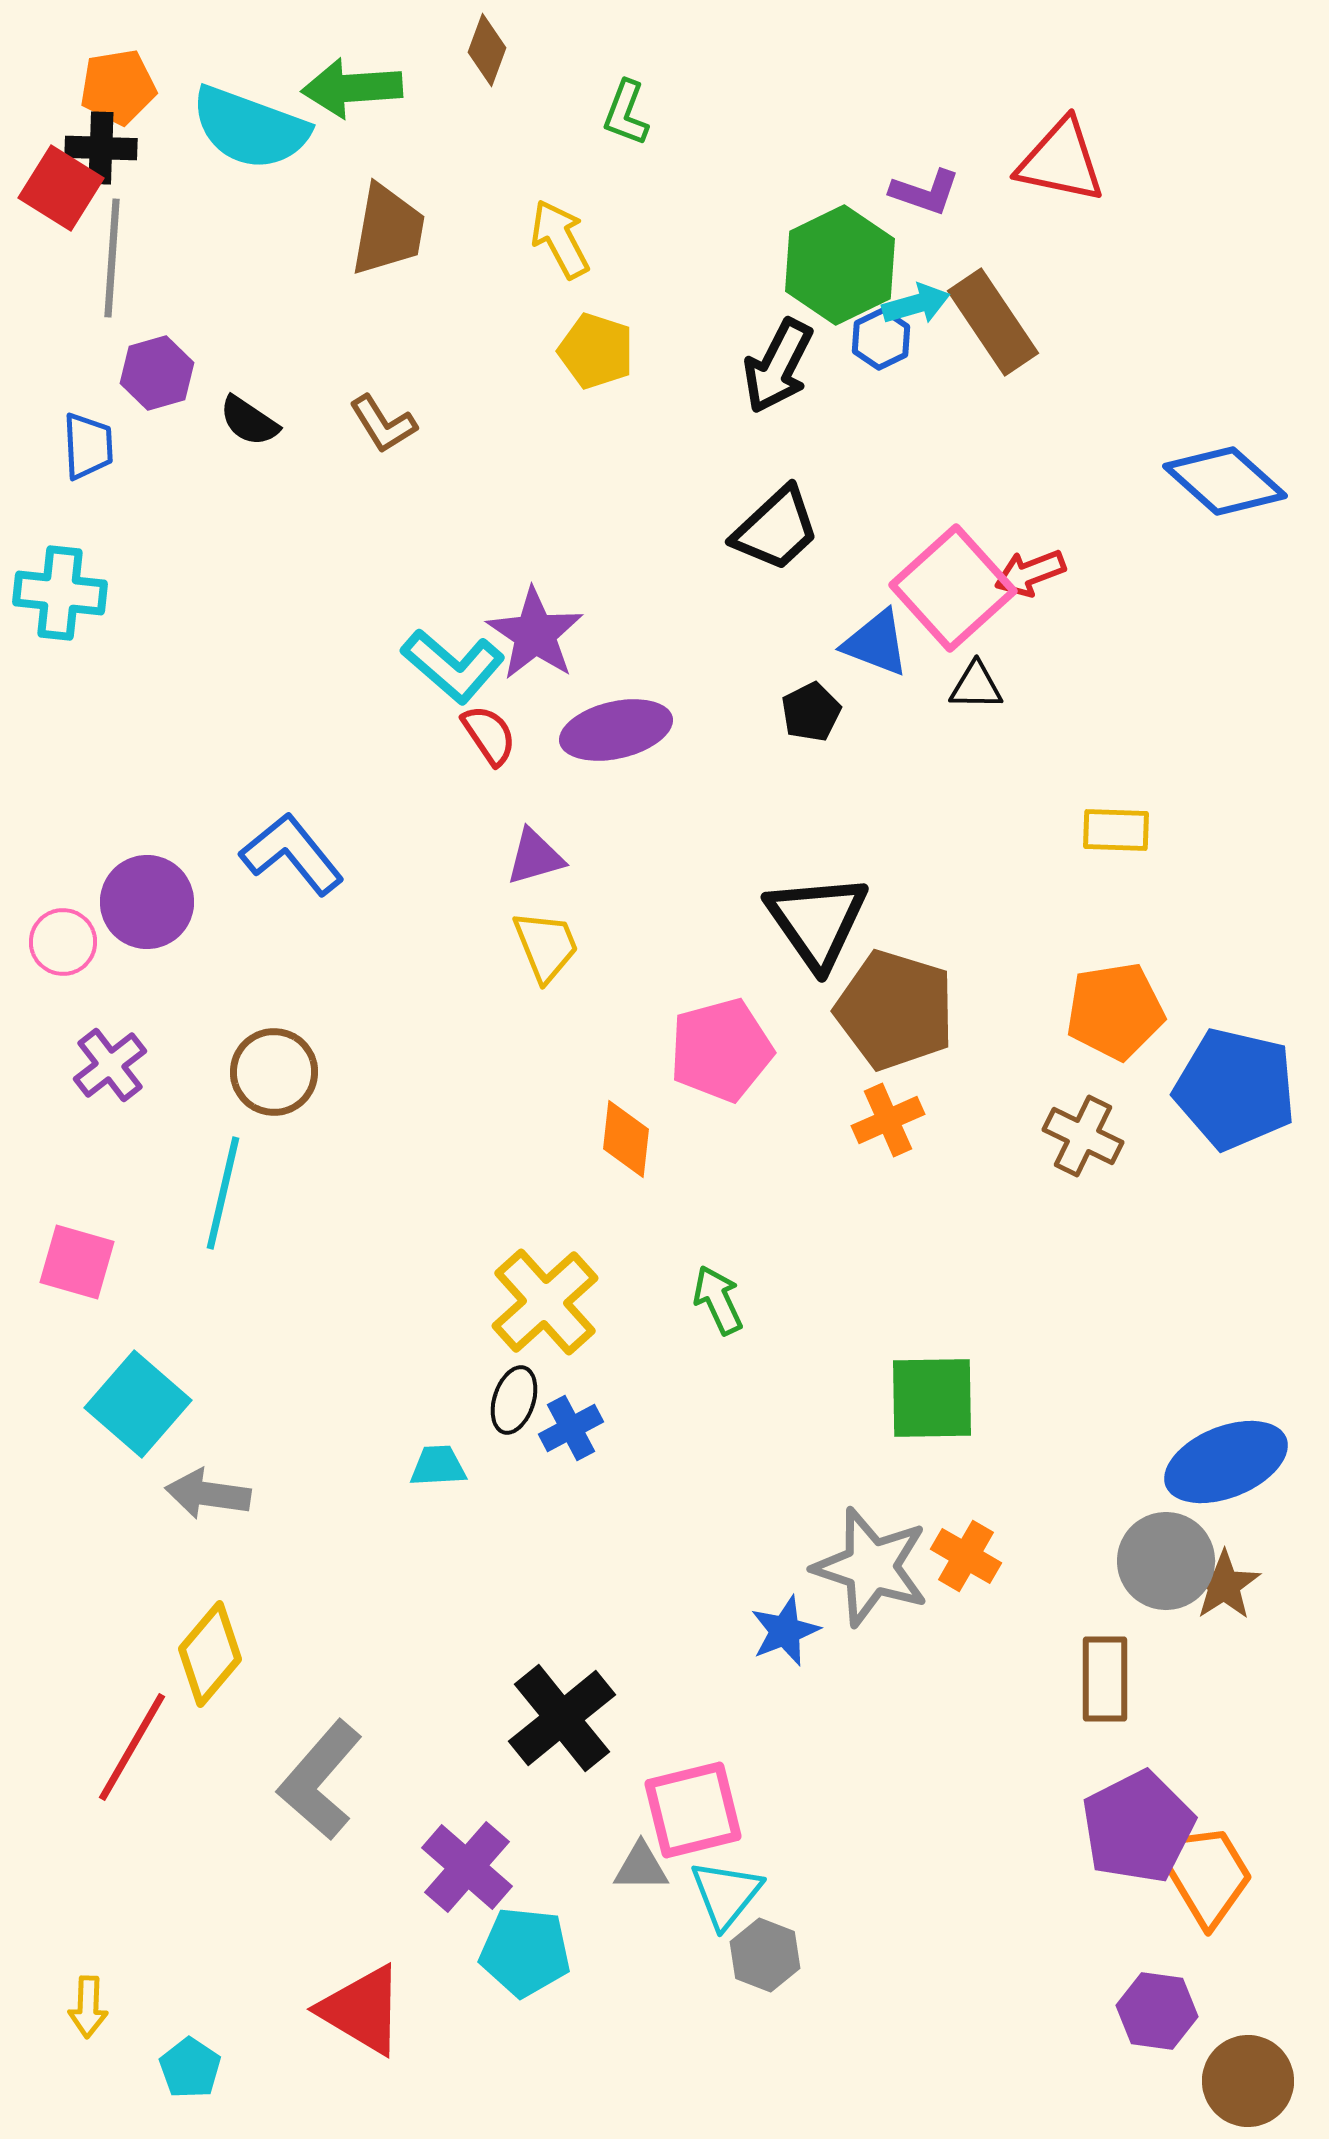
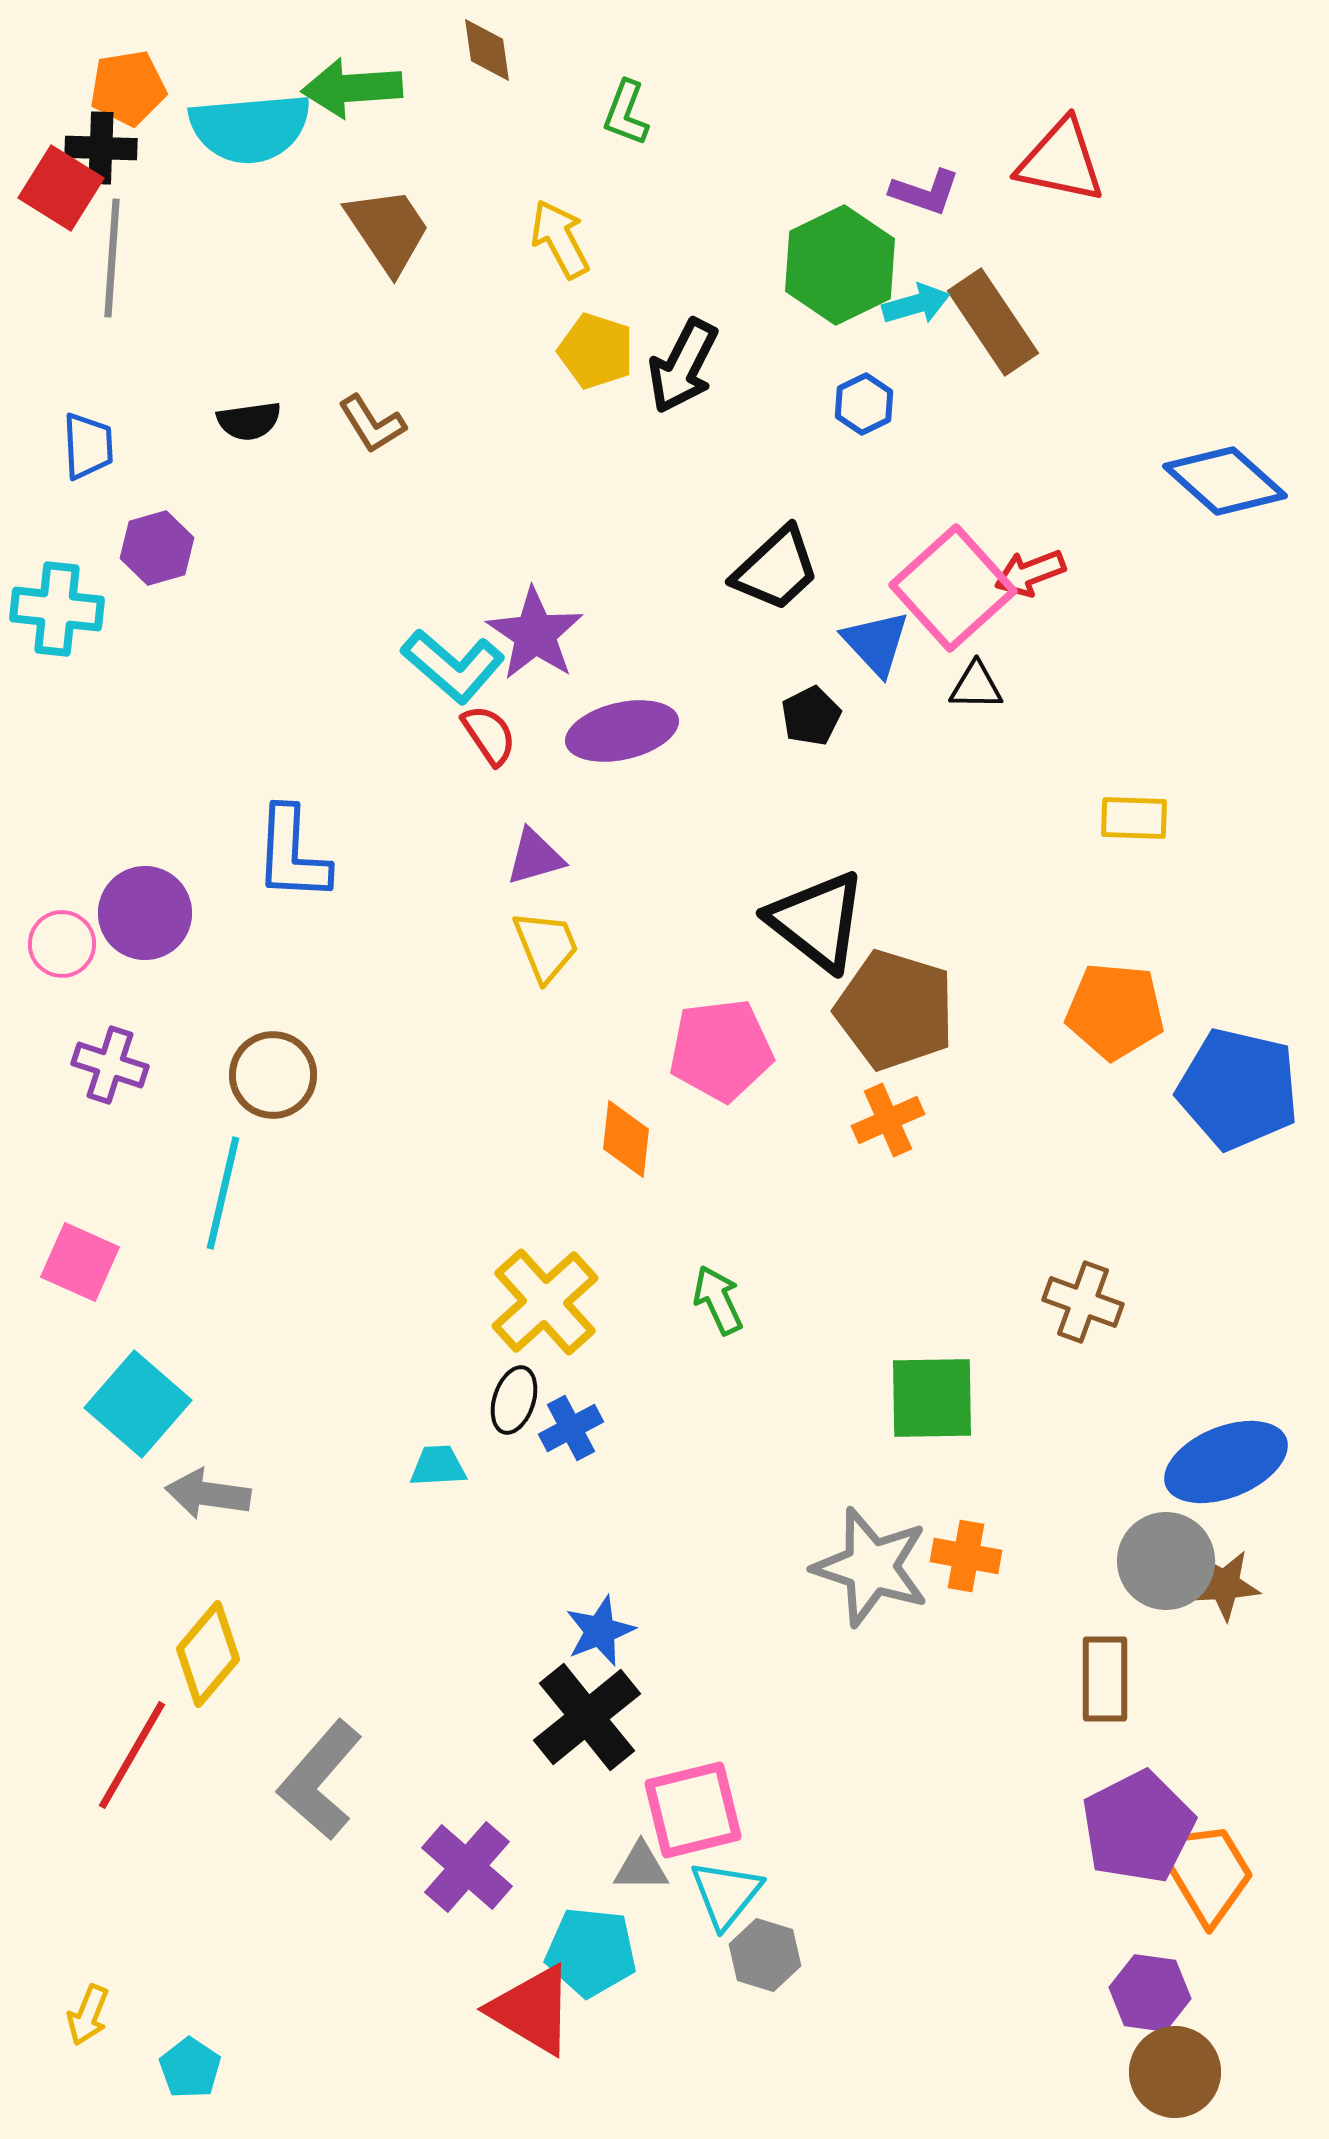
brown diamond at (487, 50): rotated 28 degrees counterclockwise
orange pentagon at (118, 87): moved 10 px right, 1 px down
cyan semicircle at (250, 128): rotated 25 degrees counterclockwise
brown trapezoid at (388, 230): rotated 44 degrees counterclockwise
blue hexagon at (881, 339): moved 17 px left, 65 px down
black arrow at (778, 366): moved 95 px left
purple hexagon at (157, 373): moved 175 px down
black semicircle at (249, 421): rotated 42 degrees counterclockwise
brown L-shape at (383, 424): moved 11 px left
black trapezoid at (776, 529): moved 40 px down
cyan cross at (60, 593): moved 3 px left, 16 px down
blue triangle at (876, 643): rotated 26 degrees clockwise
black pentagon at (811, 712): moved 4 px down
purple ellipse at (616, 730): moved 6 px right, 1 px down
yellow rectangle at (1116, 830): moved 18 px right, 12 px up
blue L-shape at (292, 854): rotated 138 degrees counterclockwise
purple circle at (147, 902): moved 2 px left, 11 px down
black triangle at (817, 921): rotated 17 degrees counterclockwise
pink circle at (63, 942): moved 1 px left, 2 px down
orange pentagon at (1115, 1011): rotated 14 degrees clockwise
pink pentagon at (721, 1050): rotated 8 degrees clockwise
purple cross at (110, 1065): rotated 34 degrees counterclockwise
brown circle at (274, 1072): moved 1 px left, 3 px down
blue pentagon at (1235, 1089): moved 3 px right
brown cross at (1083, 1136): moved 166 px down; rotated 6 degrees counterclockwise
pink square at (77, 1262): moved 3 px right; rotated 8 degrees clockwise
orange cross at (966, 1556): rotated 20 degrees counterclockwise
brown star at (1224, 1585): rotated 30 degrees clockwise
blue star at (785, 1631): moved 185 px left
yellow diamond at (210, 1654): moved 2 px left
black cross at (562, 1718): moved 25 px right, 1 px up
red line at (132, 1747): moved 8 px down
orange trapezoid at (1205, 1874): moved 1 px right, 2 px up
cyan pentagon at (525, 1952): moved 66 px right
gray hexagon at (765, 1955): rotated 4 degrees counterclockwise
yellow arrow at (88, 2007): moved 8 px down; rotated 20 degrees clockwise
red triangle at (362, 2010): moved 170 px right
purple hexagon at (1157, 2011): moved 7 px left, 18 px up
brown circle at (1248, 2081): moved 73 px left, 9 px up
